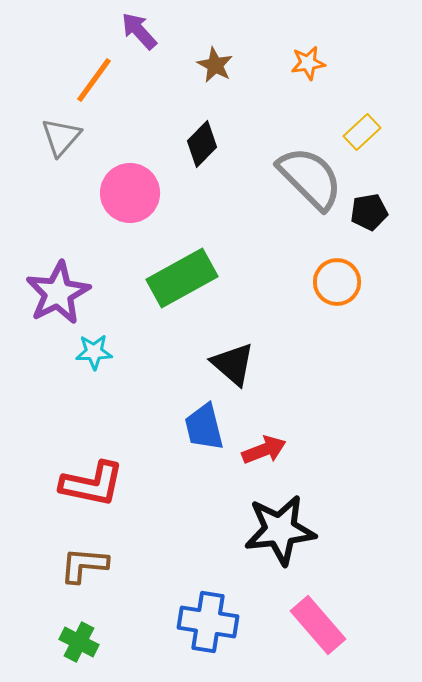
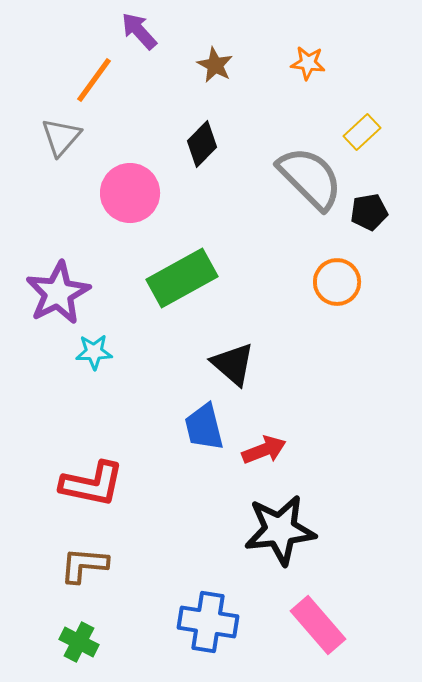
orange star: rotated 16 degrees clockwise
